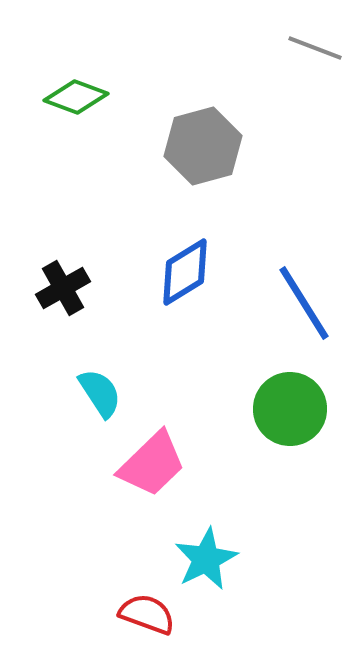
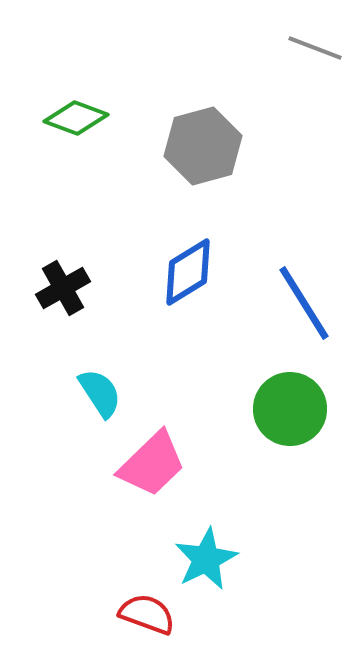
green diamond: moved 21 px down
blue diamond: moved 3 px right
